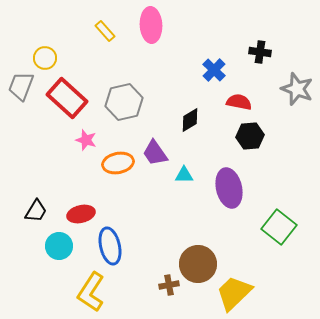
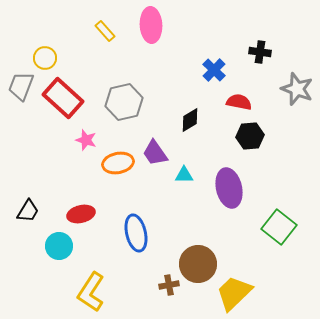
red rectangle: moved 4 px left
black trapezoid: moved 8 px left
blue ellipse: moved 26 px right, 13 px up
